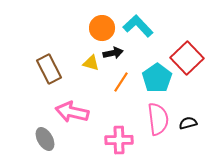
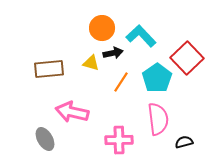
cyan L-shape: moved 3 px right, 10 px down
brown rectangle: rotated 68 degrees counterclockwise
black semicircle: moved 4 px left, 19 px down
